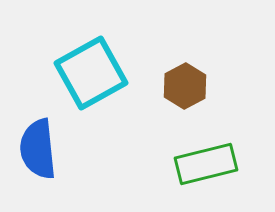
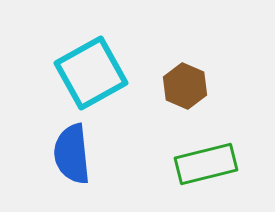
brown hexagon: rotated 9 degrees counterclockwise
blue semicircle: moved 34 px right, 5 px down
